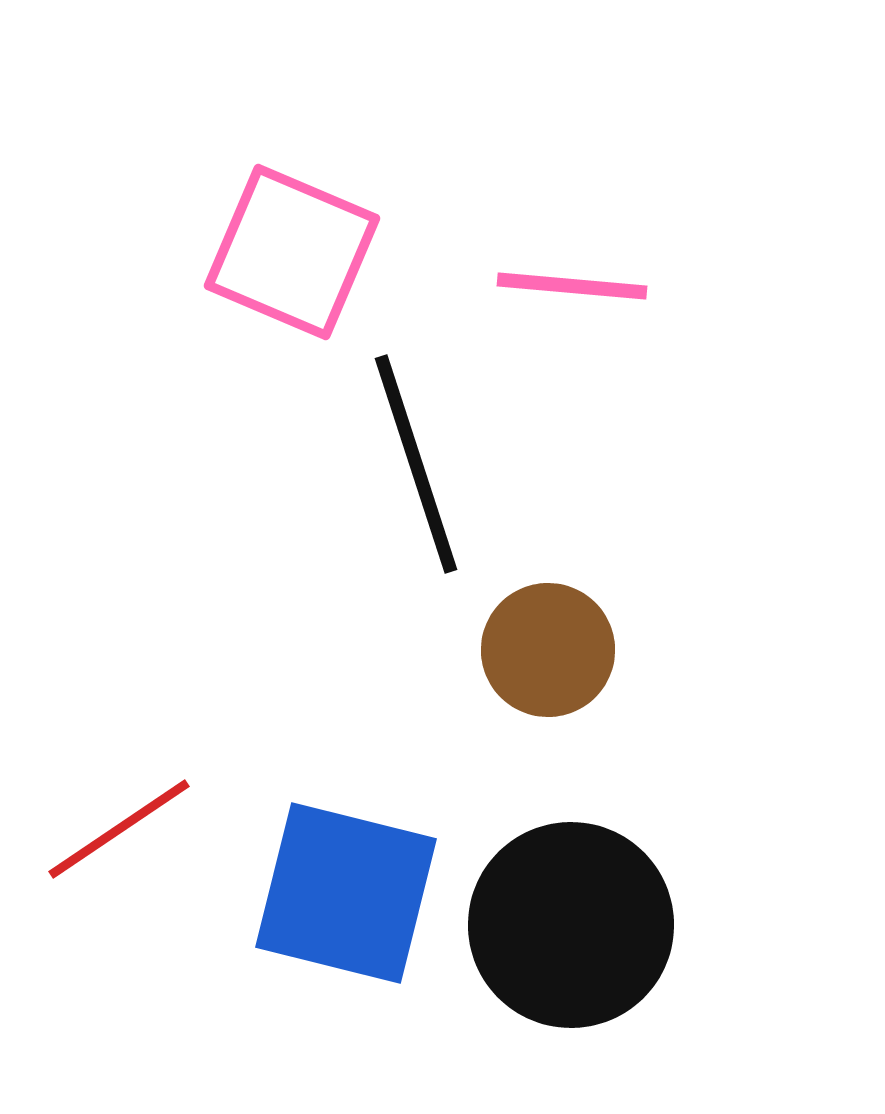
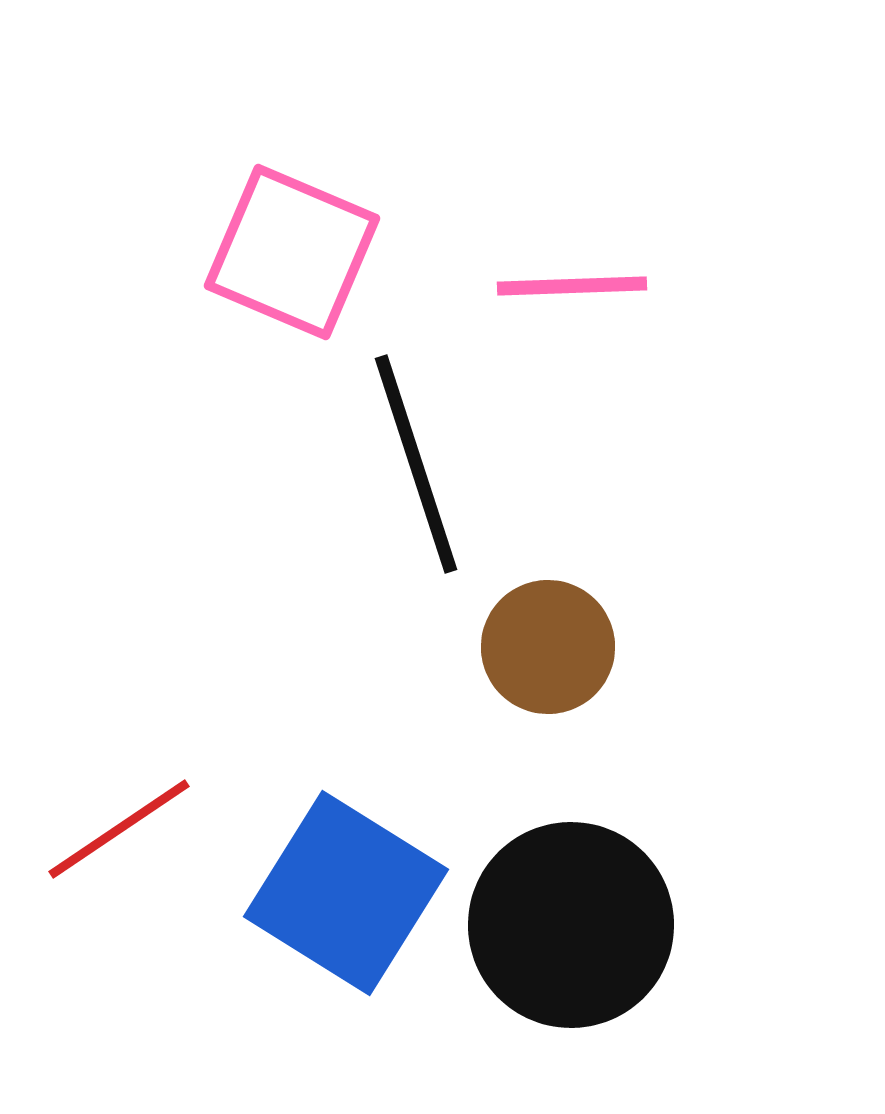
pink line: rotated 7 degrees counterclockwise
brown circle: moved 3 px up
blue square: rotated 18 degrees clockwise
